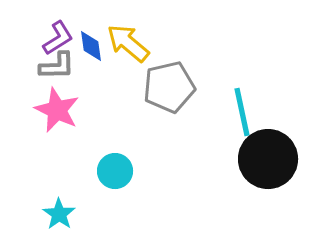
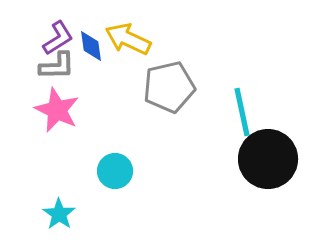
yellow arrow: moved 4 px up; rotated 15 degrees counterclockwise
